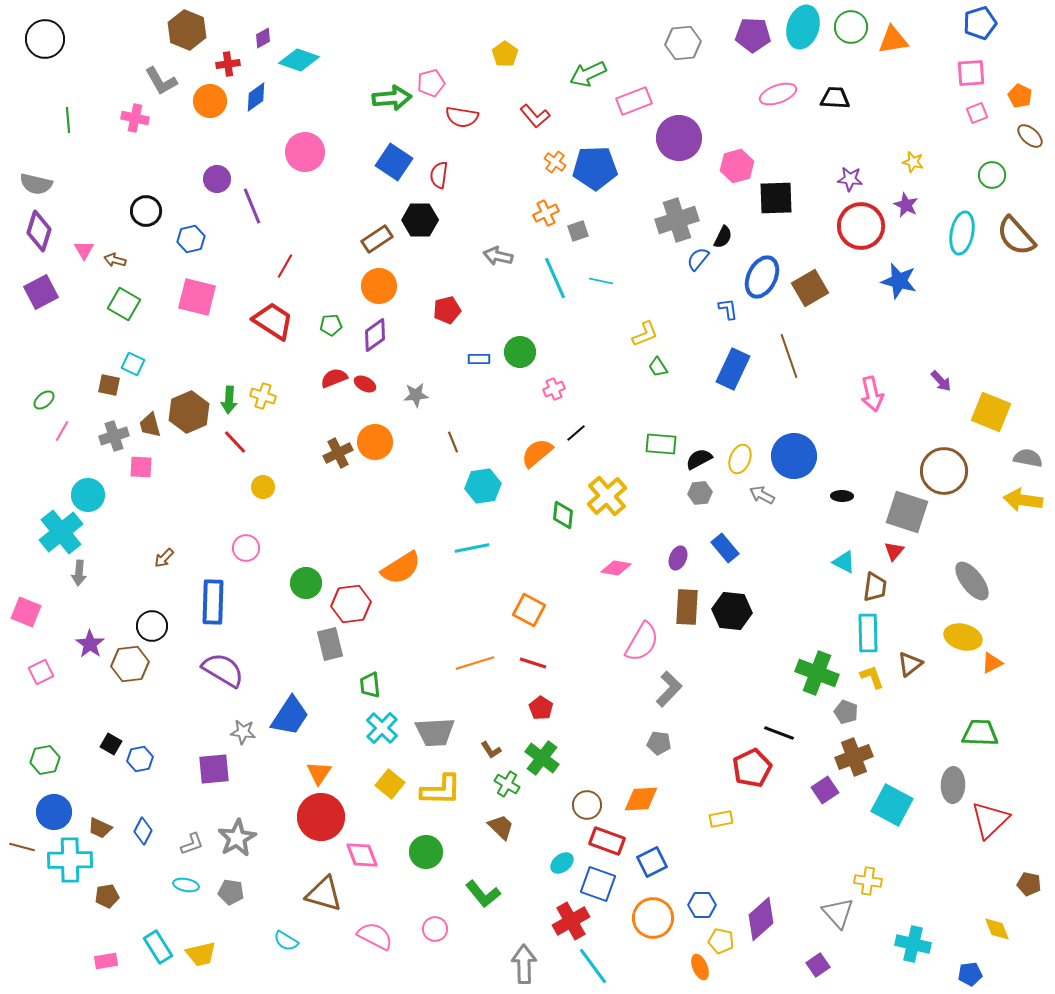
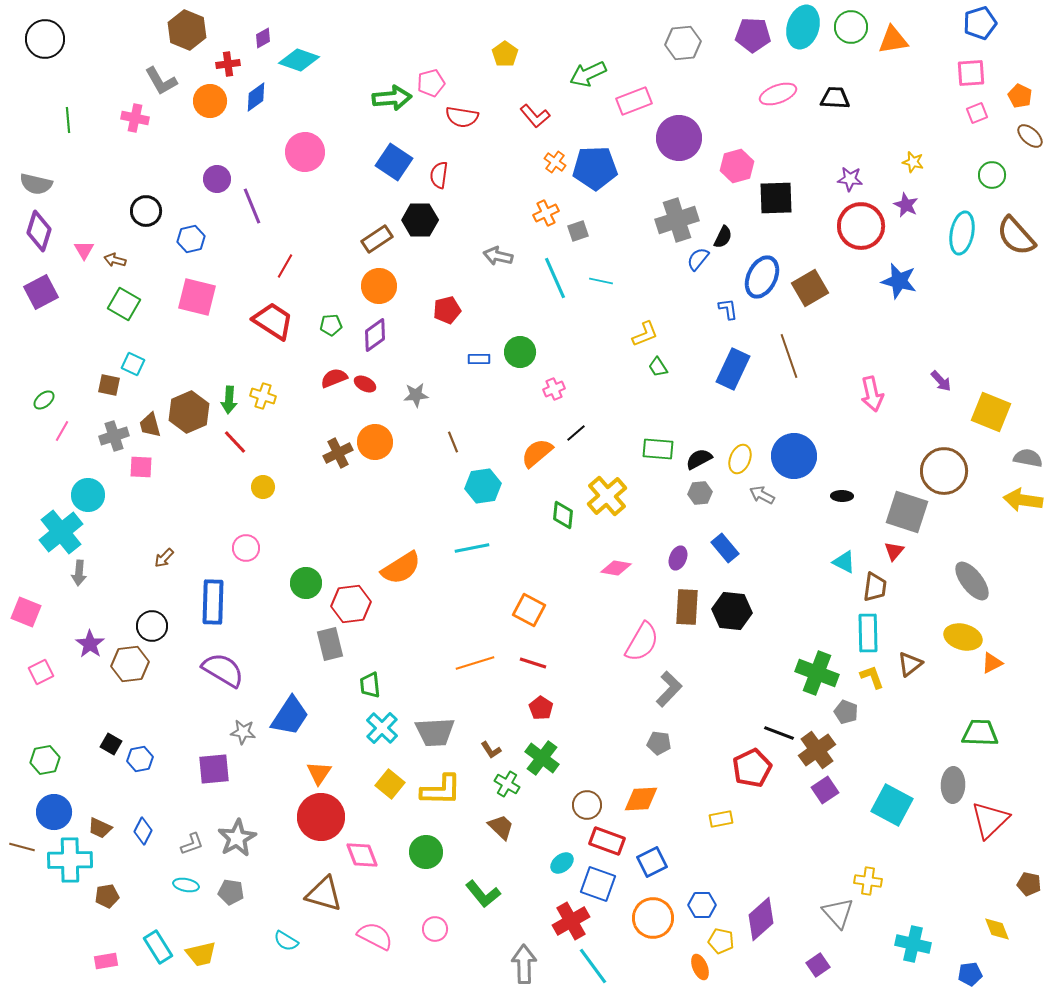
green rectangle at (661, 444): moved 3 px left, 5 px down
brown cross at (854, 757): moved 37 px left, 7 px up; rotated 15 degrees counterclockwise
